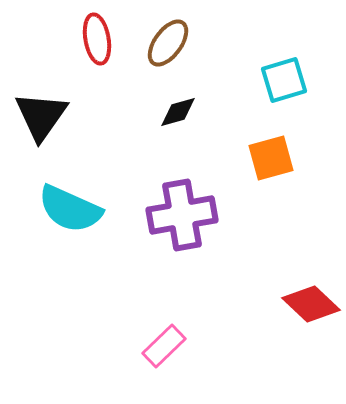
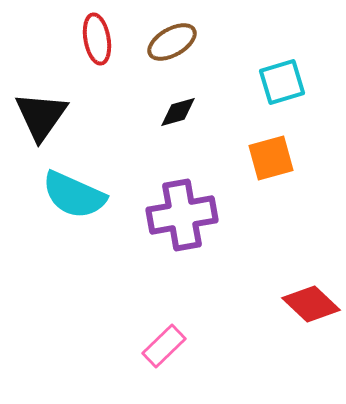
brown ellipse: moved 4 px right, 1 px up; rotated 24 degrees clockwise
cyan square: moved 2 px left, 2 px down
cyan semicircle: moved 4 px right, 14 px up
